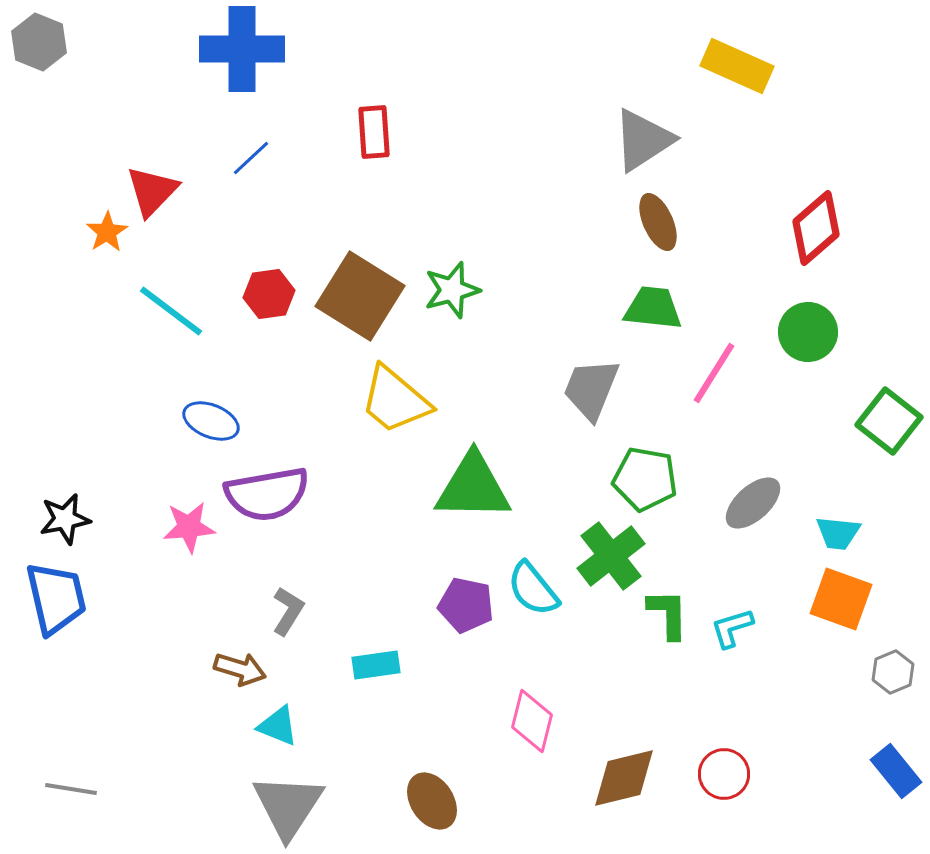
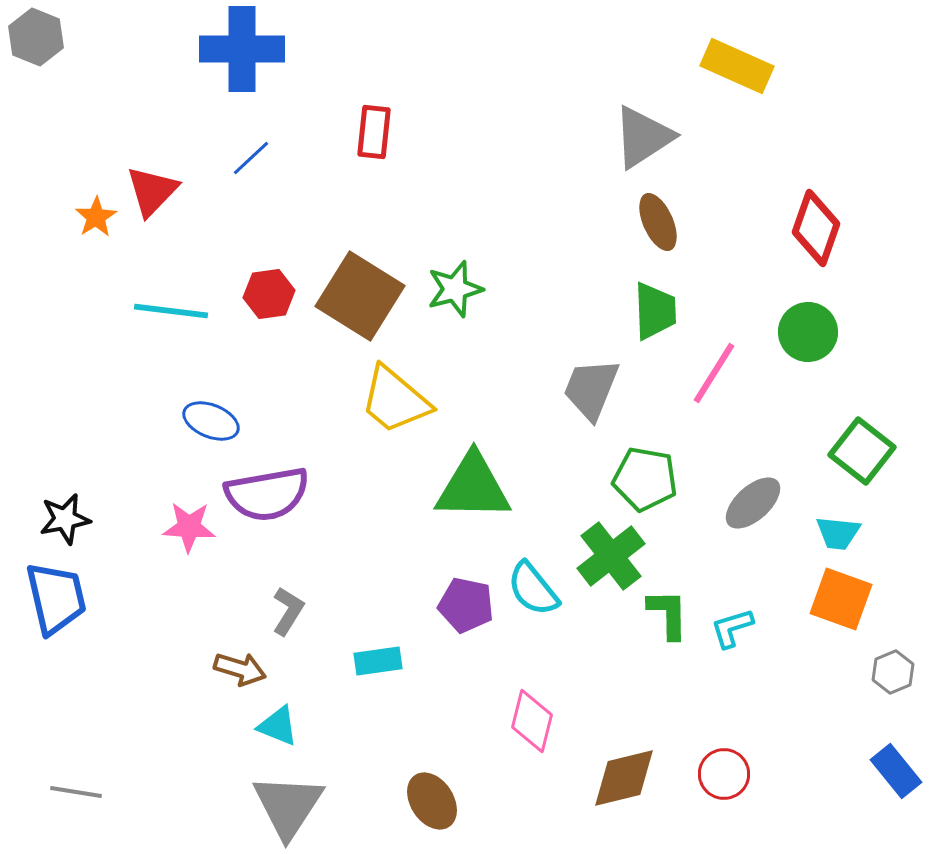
gray hexagon at (39, 42): moved 3 px left, 5 px up
red rectangle at (374, 132): rotated 10 degrees clockwise
gray triangle at (643, 140): moved 3 px up
red diamond at (816, 228): rotated 30 degrees counterclockwise
orange star at (107, 232): moved 11 px left, 15 px up
green star at (452, 290): moved 3 px right, 1 px up
green trapezoid at (653, 308): moved 2 px right, 3 px down; rotated 82 degrees clockwise
cyan line at (171, 311): rotated 30 degrees counterclockwise
green square at (889, 421): moved 27 px left, 30 px down
pink star at (189, 527): rotated 8 degrees clockwise
cyan rectangle at (376, 665): moved 2 px right, 4 px up
gray line at (71, 789): moved 5 px right, 3 px down
